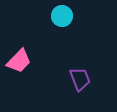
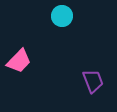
purple trapezoid: moved 13 px right, 2 px down
